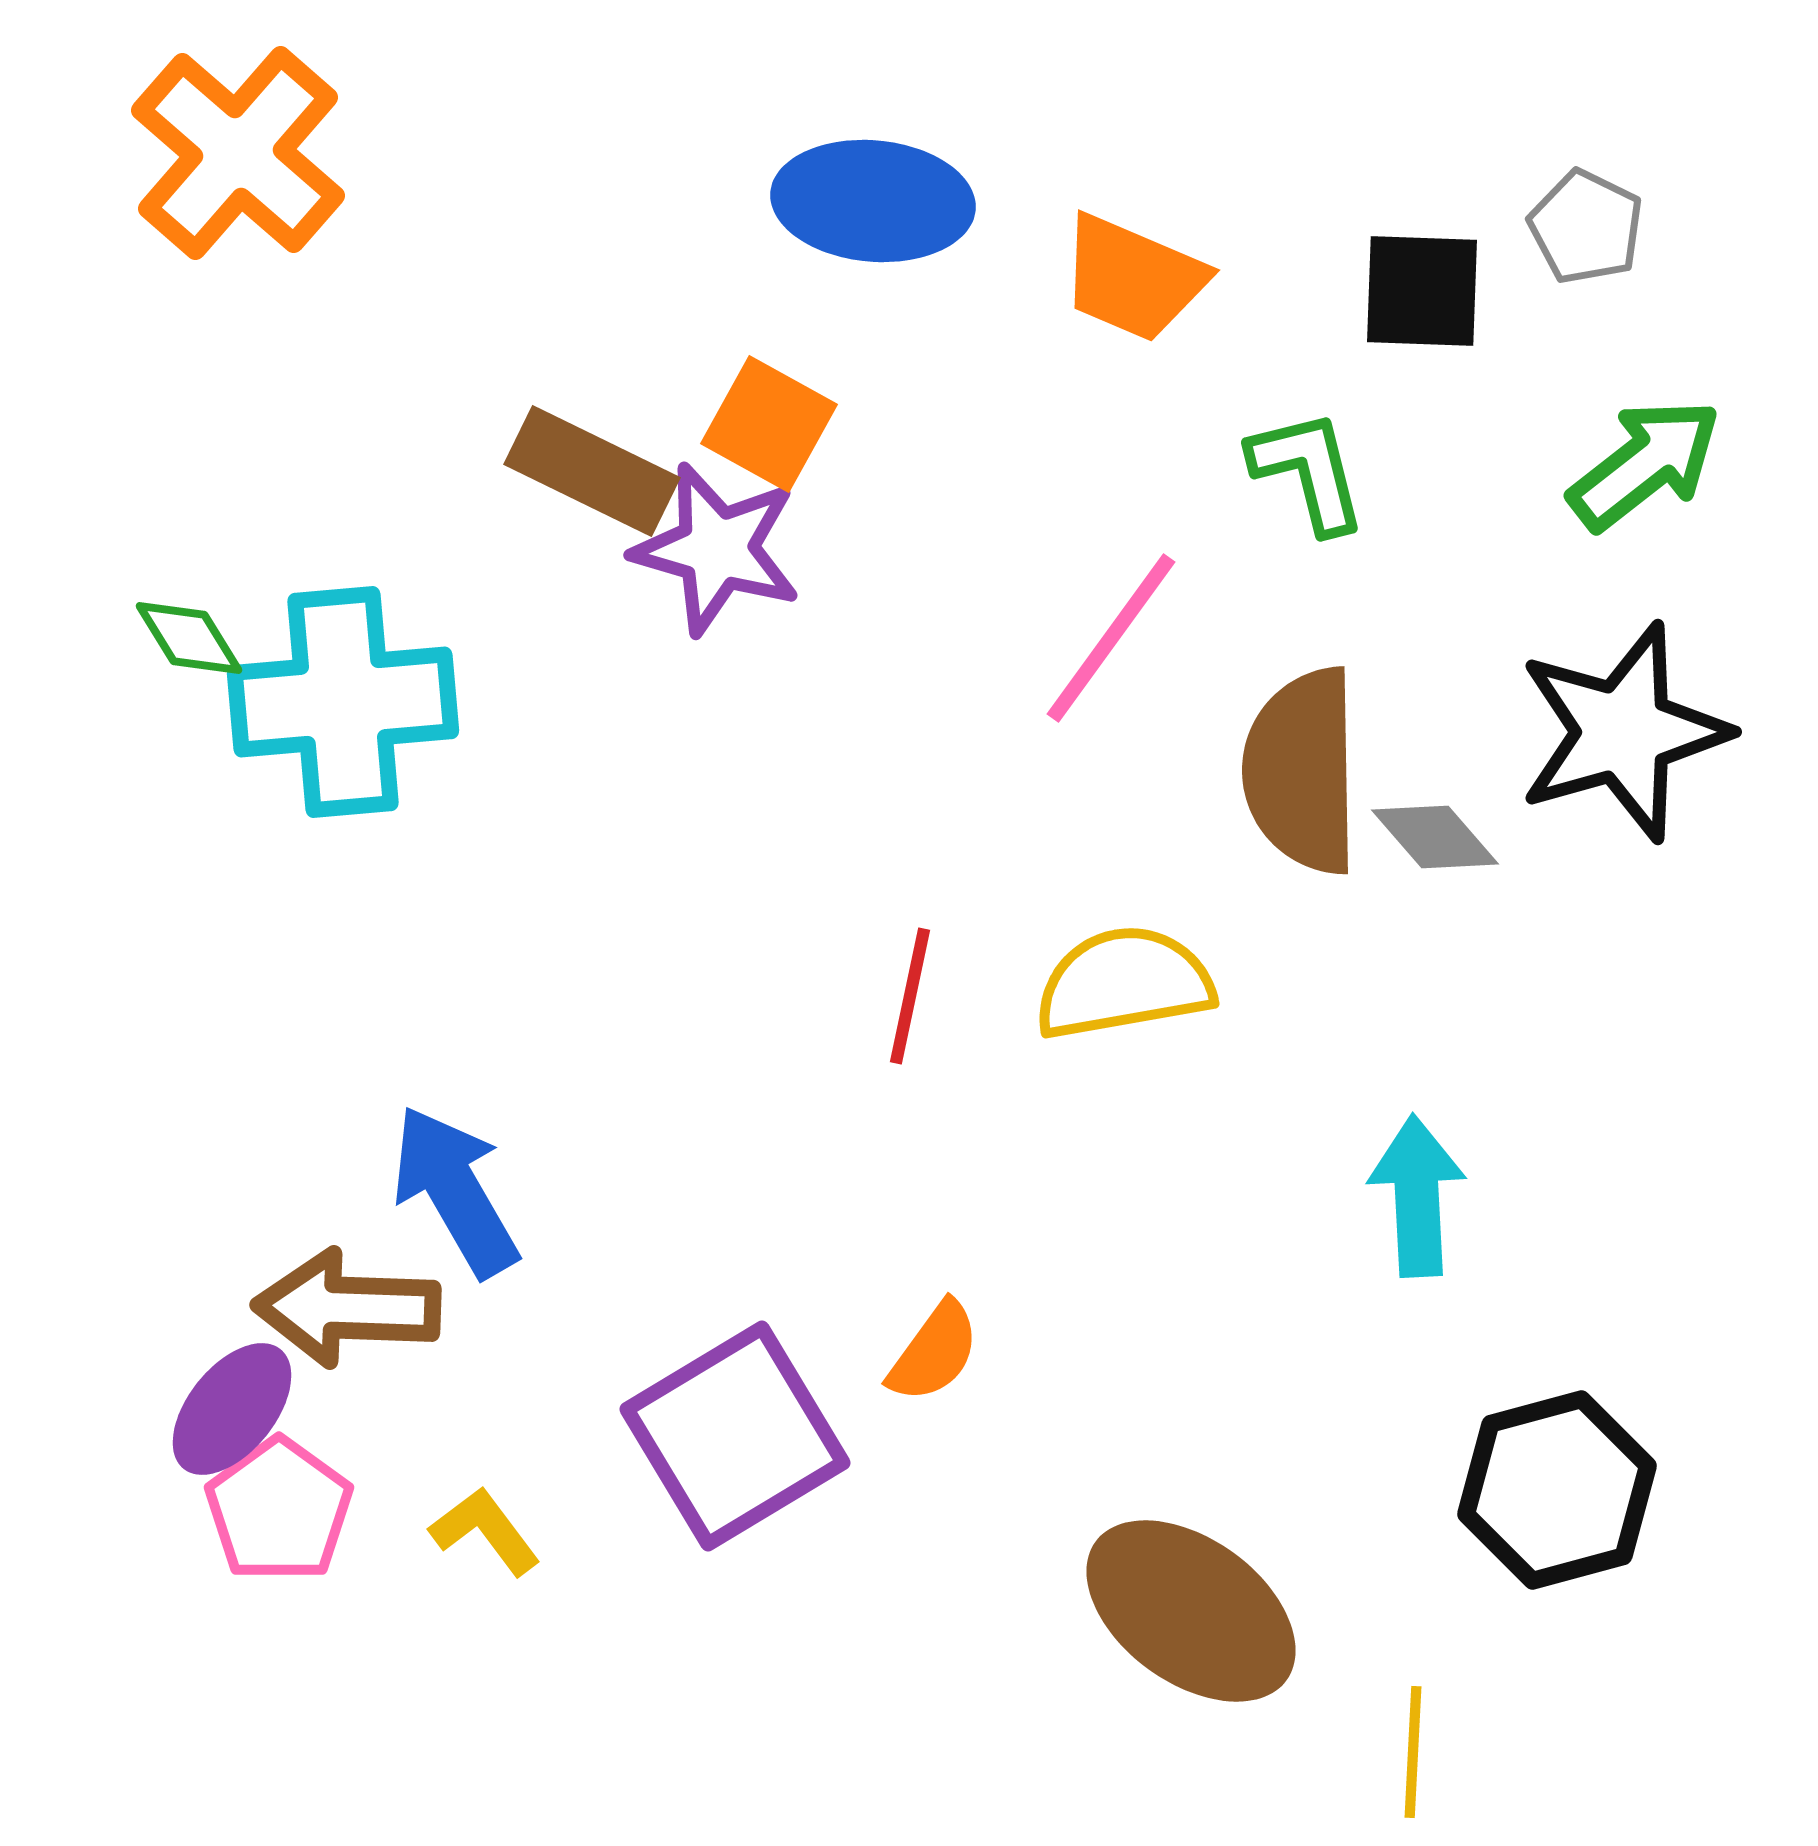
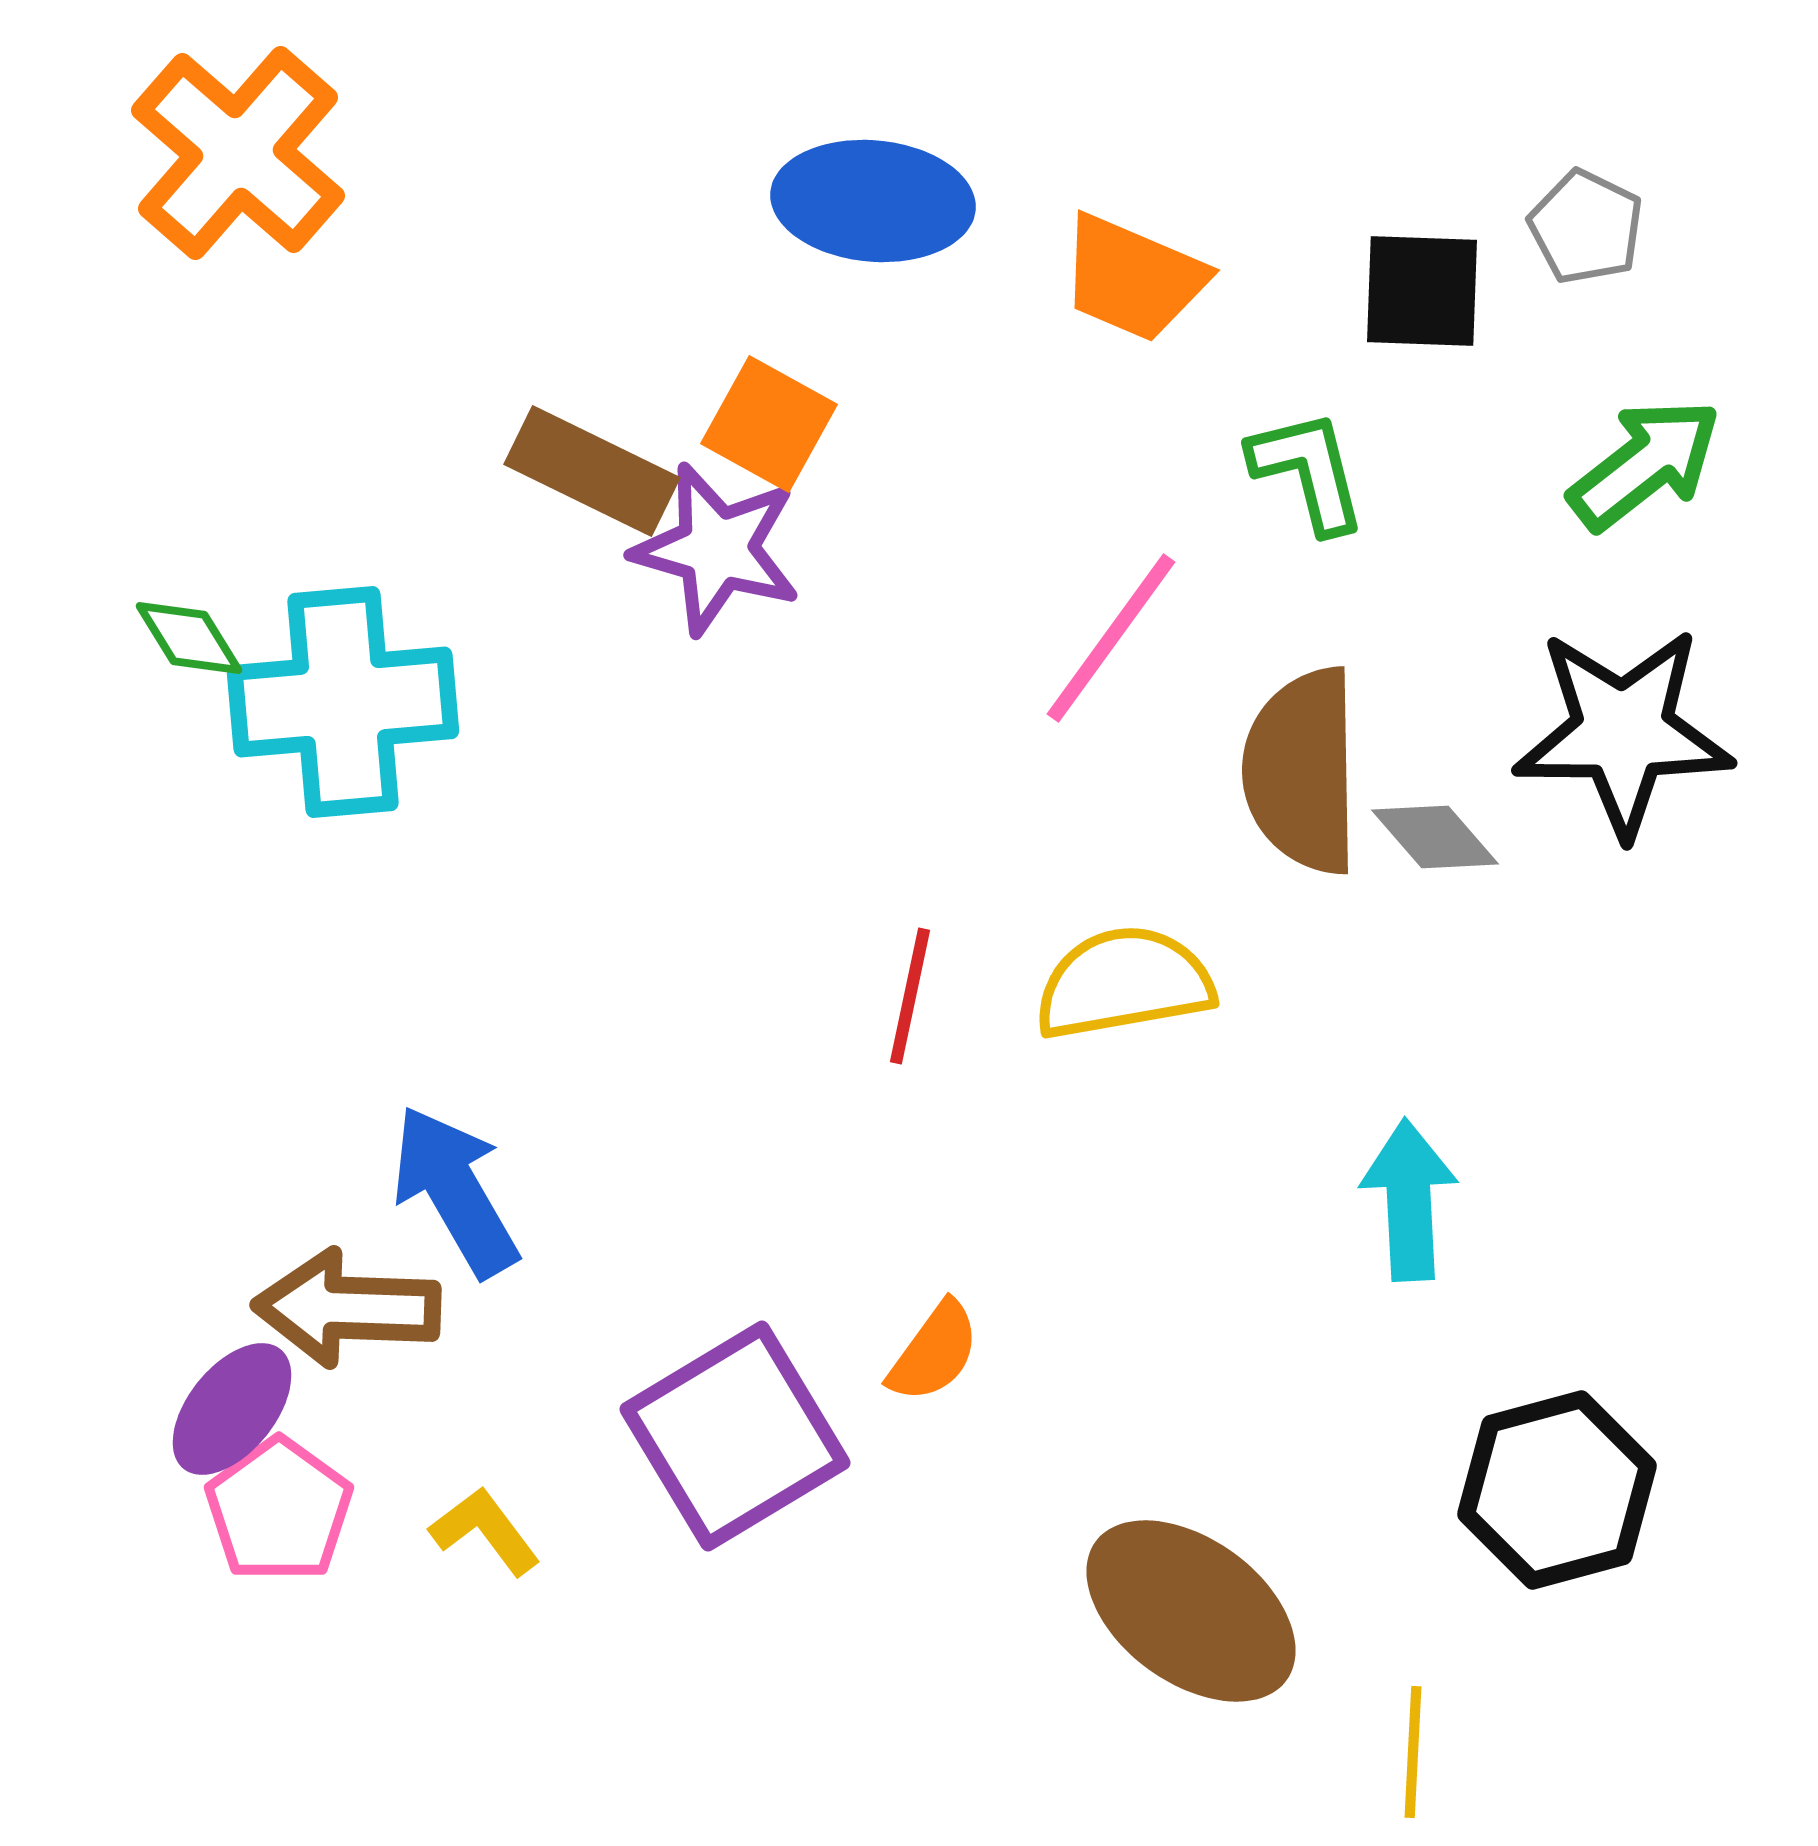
black star: rotated 16 degrees clockwise
cyan arrow: moved 8 px left, 4 px down
